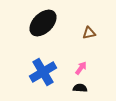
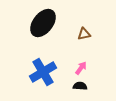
black ellipse: rotated 8 degrees counterclockwise
brown triangle: moved 5 px left, 1 px down
black semicircle: moved 2 px up
